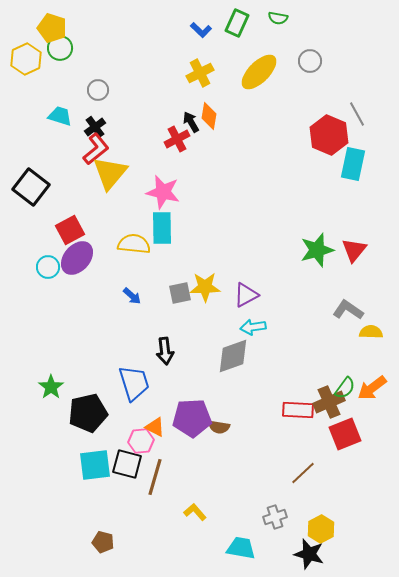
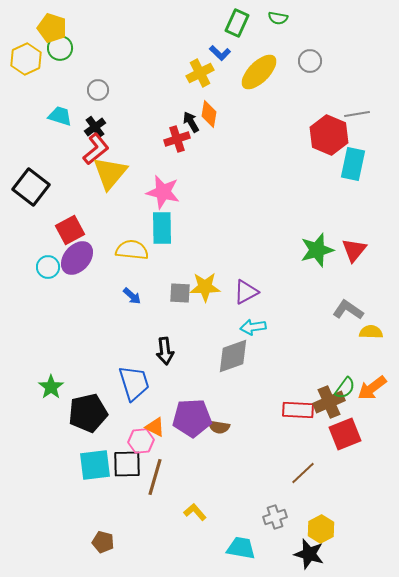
blue L-shape at (201, 30): moved 19 px right, 23 px down
gray line at (357, 114): rotated 70 degrees counterclockwise
orange diamond at (209, 116): moved 2 px up
red cross at (177, 139): rotated 10 degrees clockwise
yellow semicircle at (134, 244): moved 2 px left, 6 px down
gray square at (180, 293): rotated 15 degrees clockwise
purple triangle at (246, 295): moved 3 px up
black square at (127, 464): rotated 16 degrees counterclockwise
